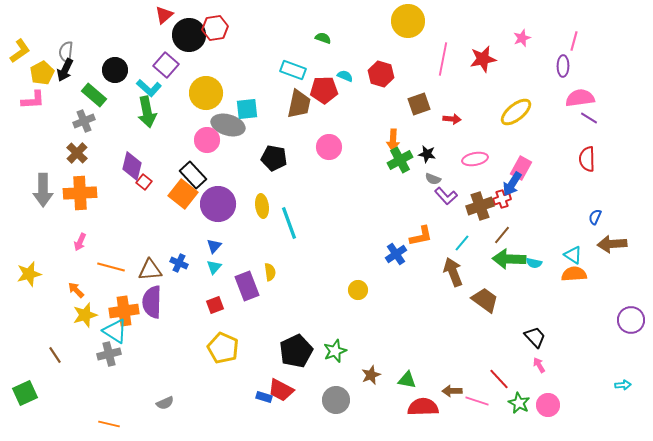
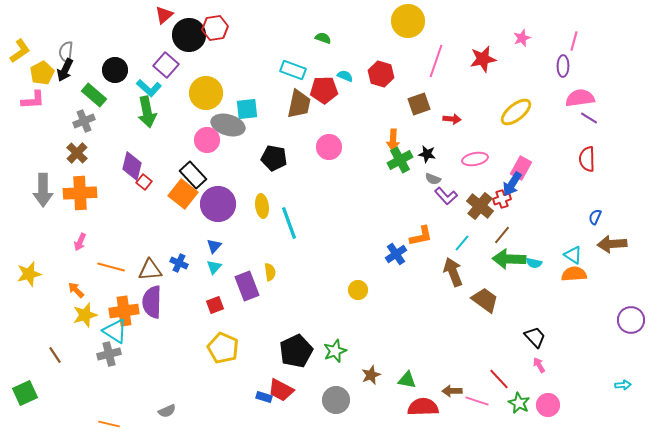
pink line at (443, 59): moved 7 px left, 2 px down; rotated 8 degrees clockwise
brown cross at (480, 206): rotated 32 degrees counterclockwise
gray semicircle at (165, 403): moved 2 px right, 8 px down
